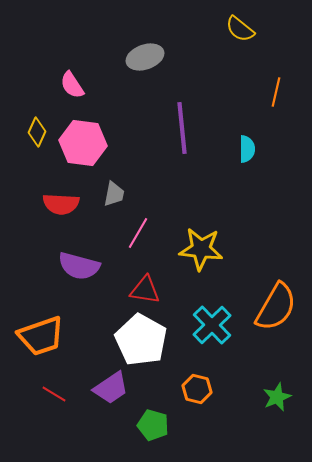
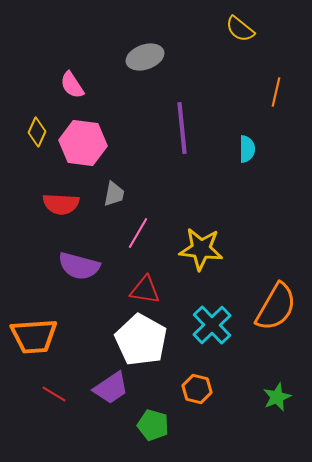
orange trapezoid: moved 7 px left; rotated 15 degrees clockwise
